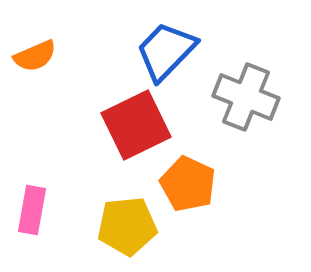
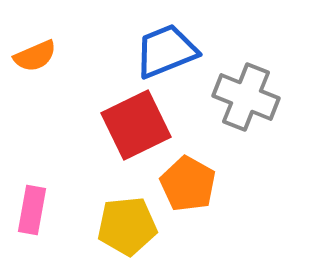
blue trapezoid: rotated 24 degrees clockwise
orange pentagon: rotated 4 degrees clockwise
